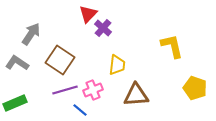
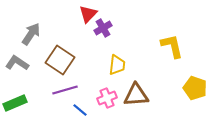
purple cross: rotated 18 degrees clockwise
pink cross: moved 14 px right, 8 px down
